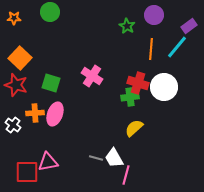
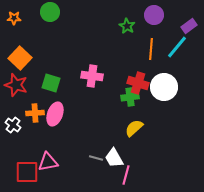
pink cross: rotated 25 degrees counterclockwise
